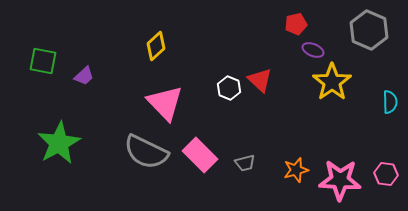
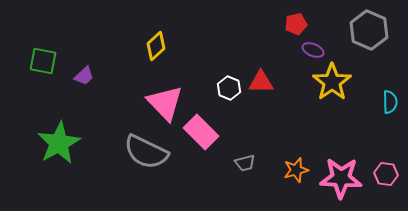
red triangle: moved 1 px right, 2 px down; rotated 44 degrees counterclockwise
pink rectangle: moved 1 px right, 23 px up
pink star: moved 1 px right, 2 px up
